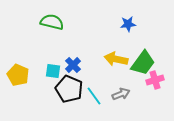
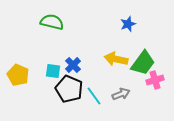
blue star: rotated 14 degrees counterclockwise
